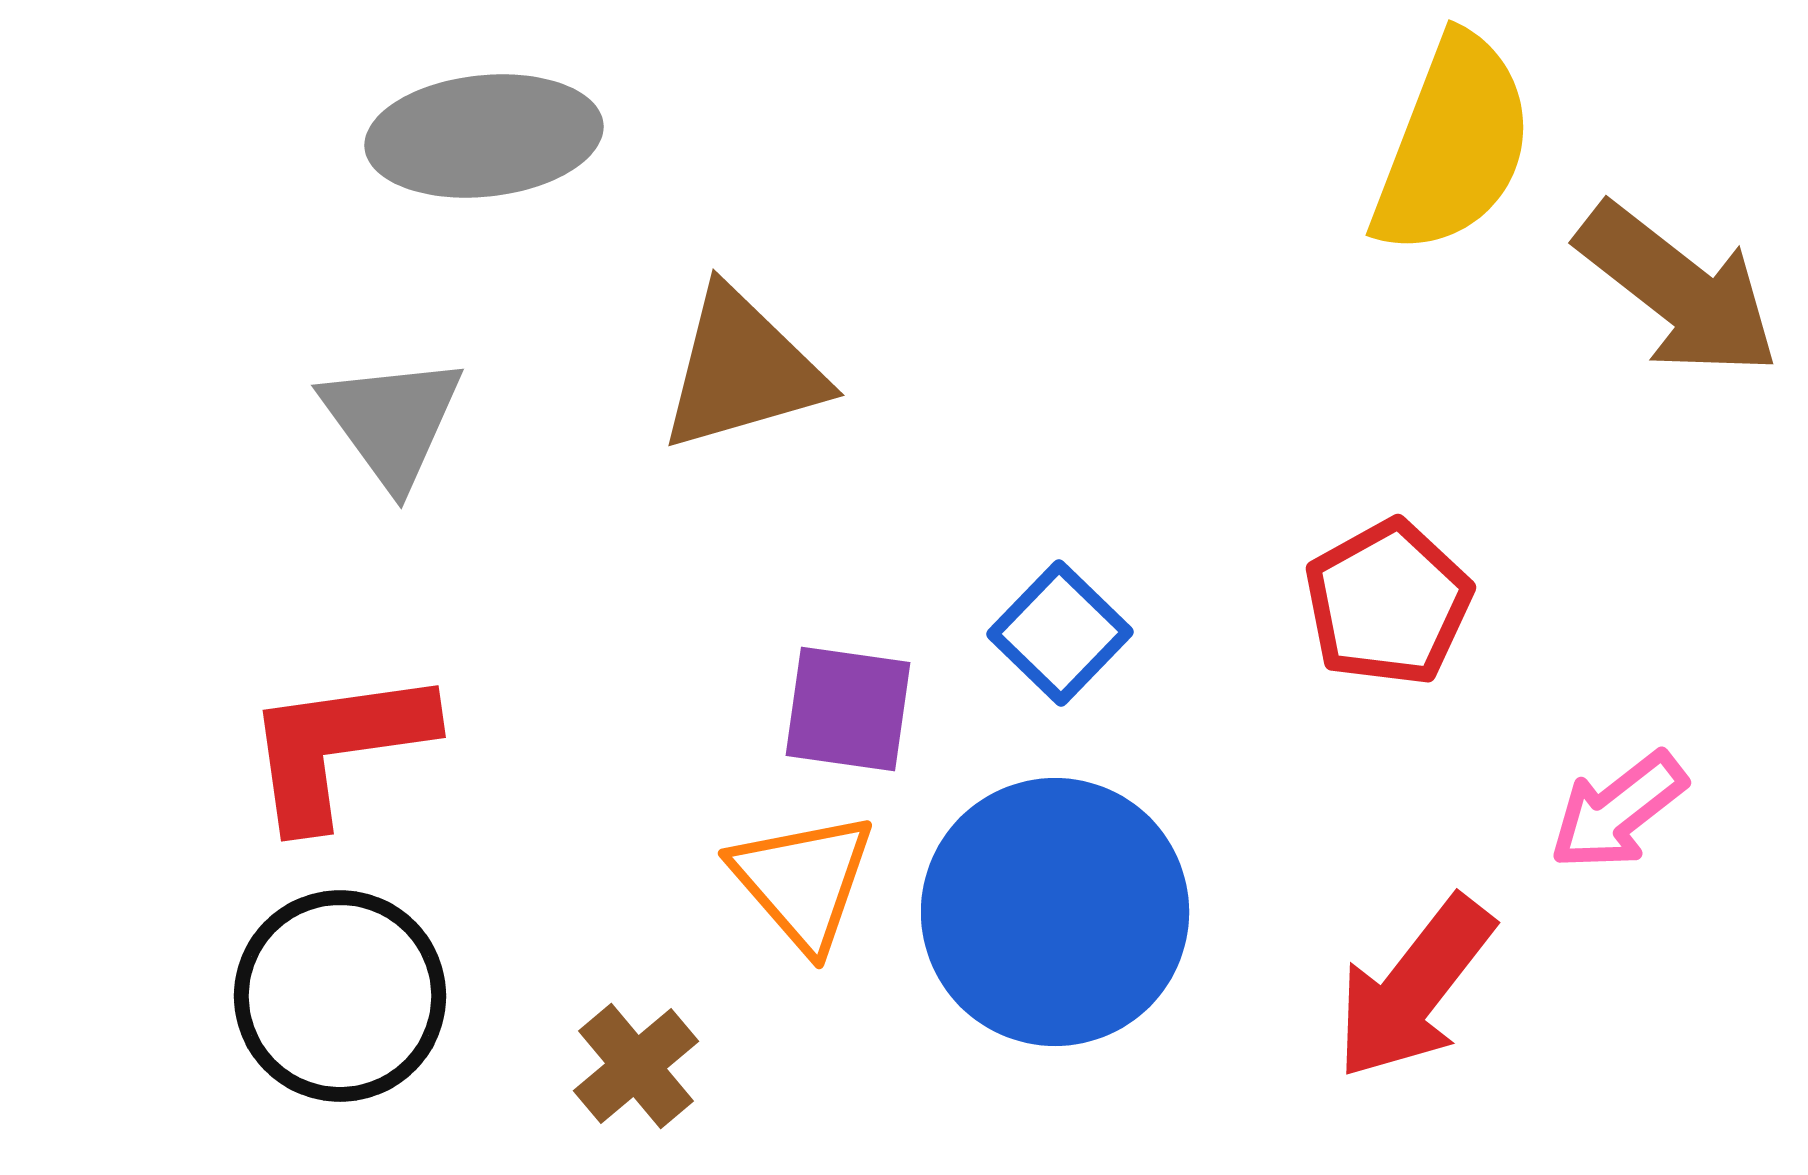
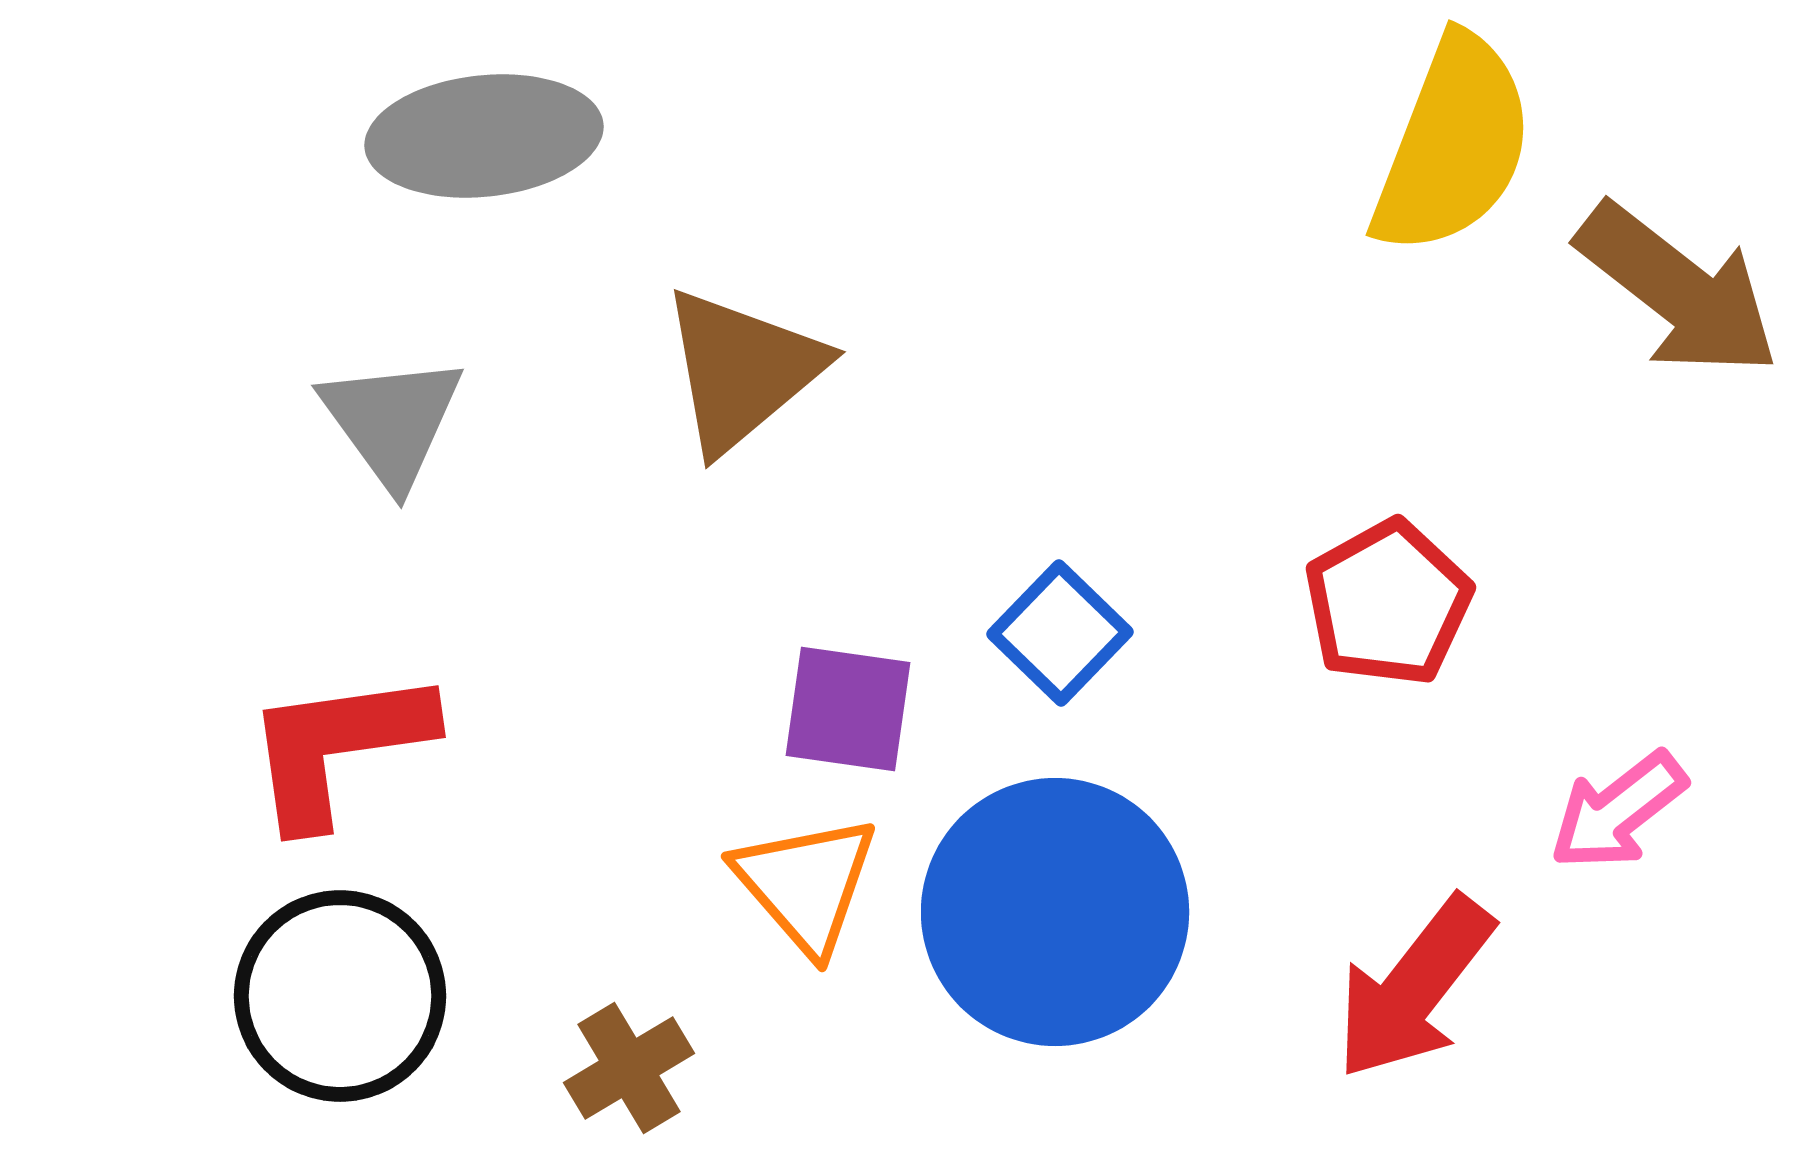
brown triangle: rotated 24 degrees counterclockwise
orange triangle: moved 3 px right, 3 px down
brown cross: moved 7 px left, 2 px down; rotated 9 degrees clockwise
